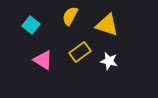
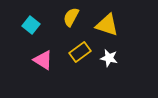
yellow semicircle: moved 1 px right, 1 px down
white star: moved 3 px up
